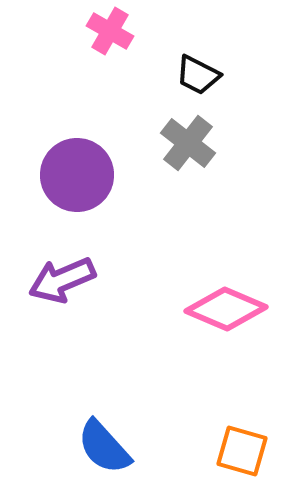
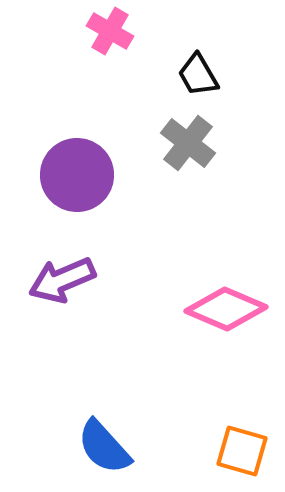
black trapezoid: rotated 33 degrees clockwise
